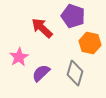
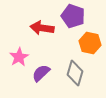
red arrow: rotated 35 degrees counterclockwise
